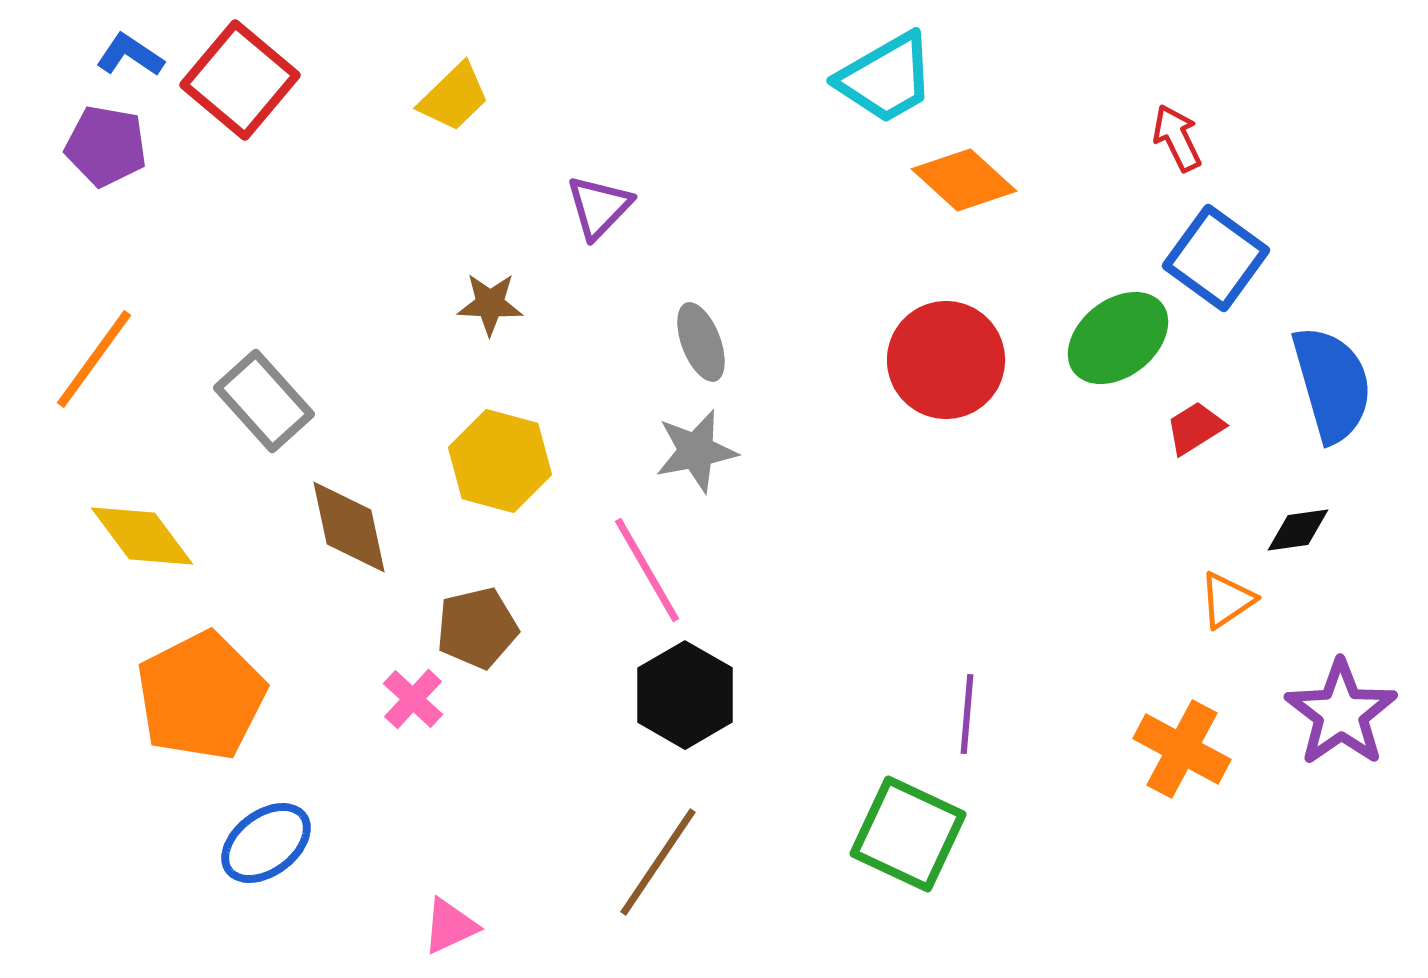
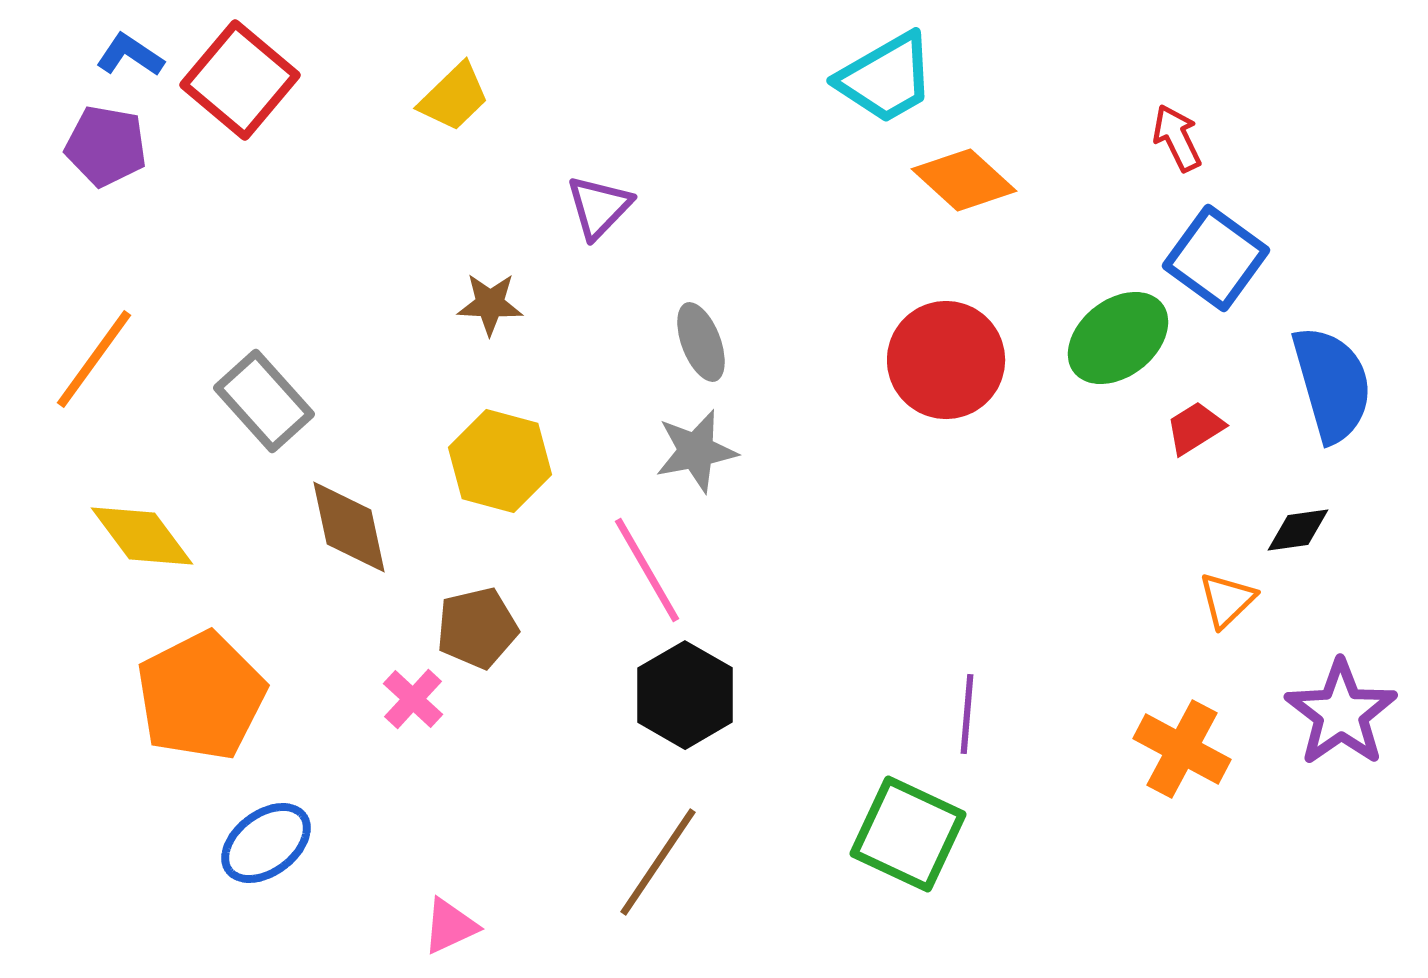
orange triangle: rotated 10 degrees counterclockwise
